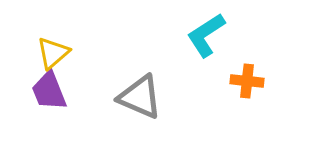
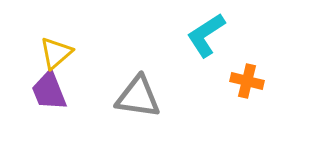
yellow triangle: moved 3 px right
orange cross: rotated 8 degrees clockwise
gray triangle: moved 2 px left; rotated 15 degrees counterclockwise
